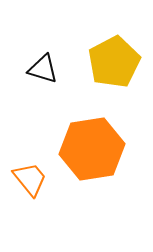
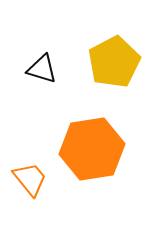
black triangle: moved 1 px left
